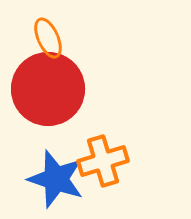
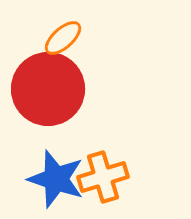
orange ellipse: moved 15 px right; rotated 72 degrees clockwise
orange cross: moved 16 px down
